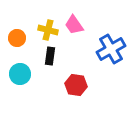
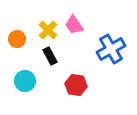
yellow cross: rotated 30 degrees clockwise
orange circle: moved 1 px down
black rectangle: rotated 36 degrees counterclockwise
cyan circle: moved 5 px right, 7 px down
